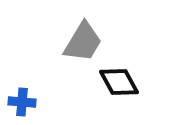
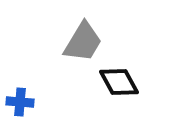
blue cross: moved 2 px left
